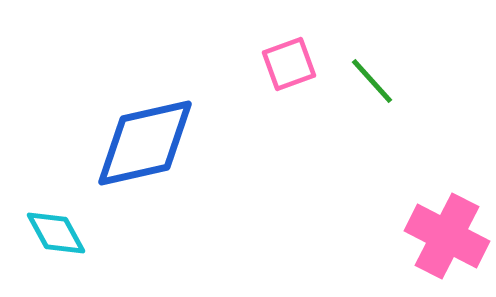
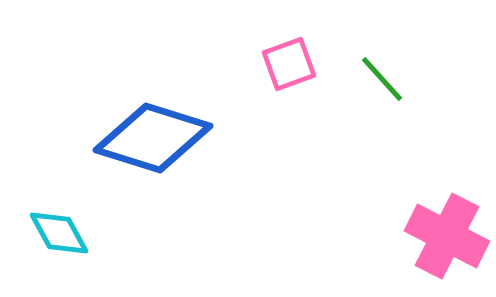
green line: moved 10 px right, 2 px up
blue diamond: moved 8 px right, 5 px up; rotated 30 degrees clockwise
cyan diamond: moved 3 px right
